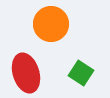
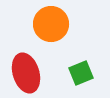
green square: rotated 35 degrees clockwise
